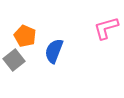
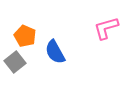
blue semicircle: moved 1 px right, 1 px down; rotated 50 degrees counterclockwise
gray square: moved 1 px right, 2 px down
